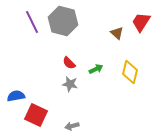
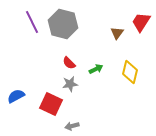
gray hexagon: moved 3 px down
brown triangle: rotated 24 degrees clockwise
gray star: rotated 21 degrees counterclockwise
blue semicircle: rotated 18 degrees counterclockwise
red square: moved 15 px right, 11 px up
